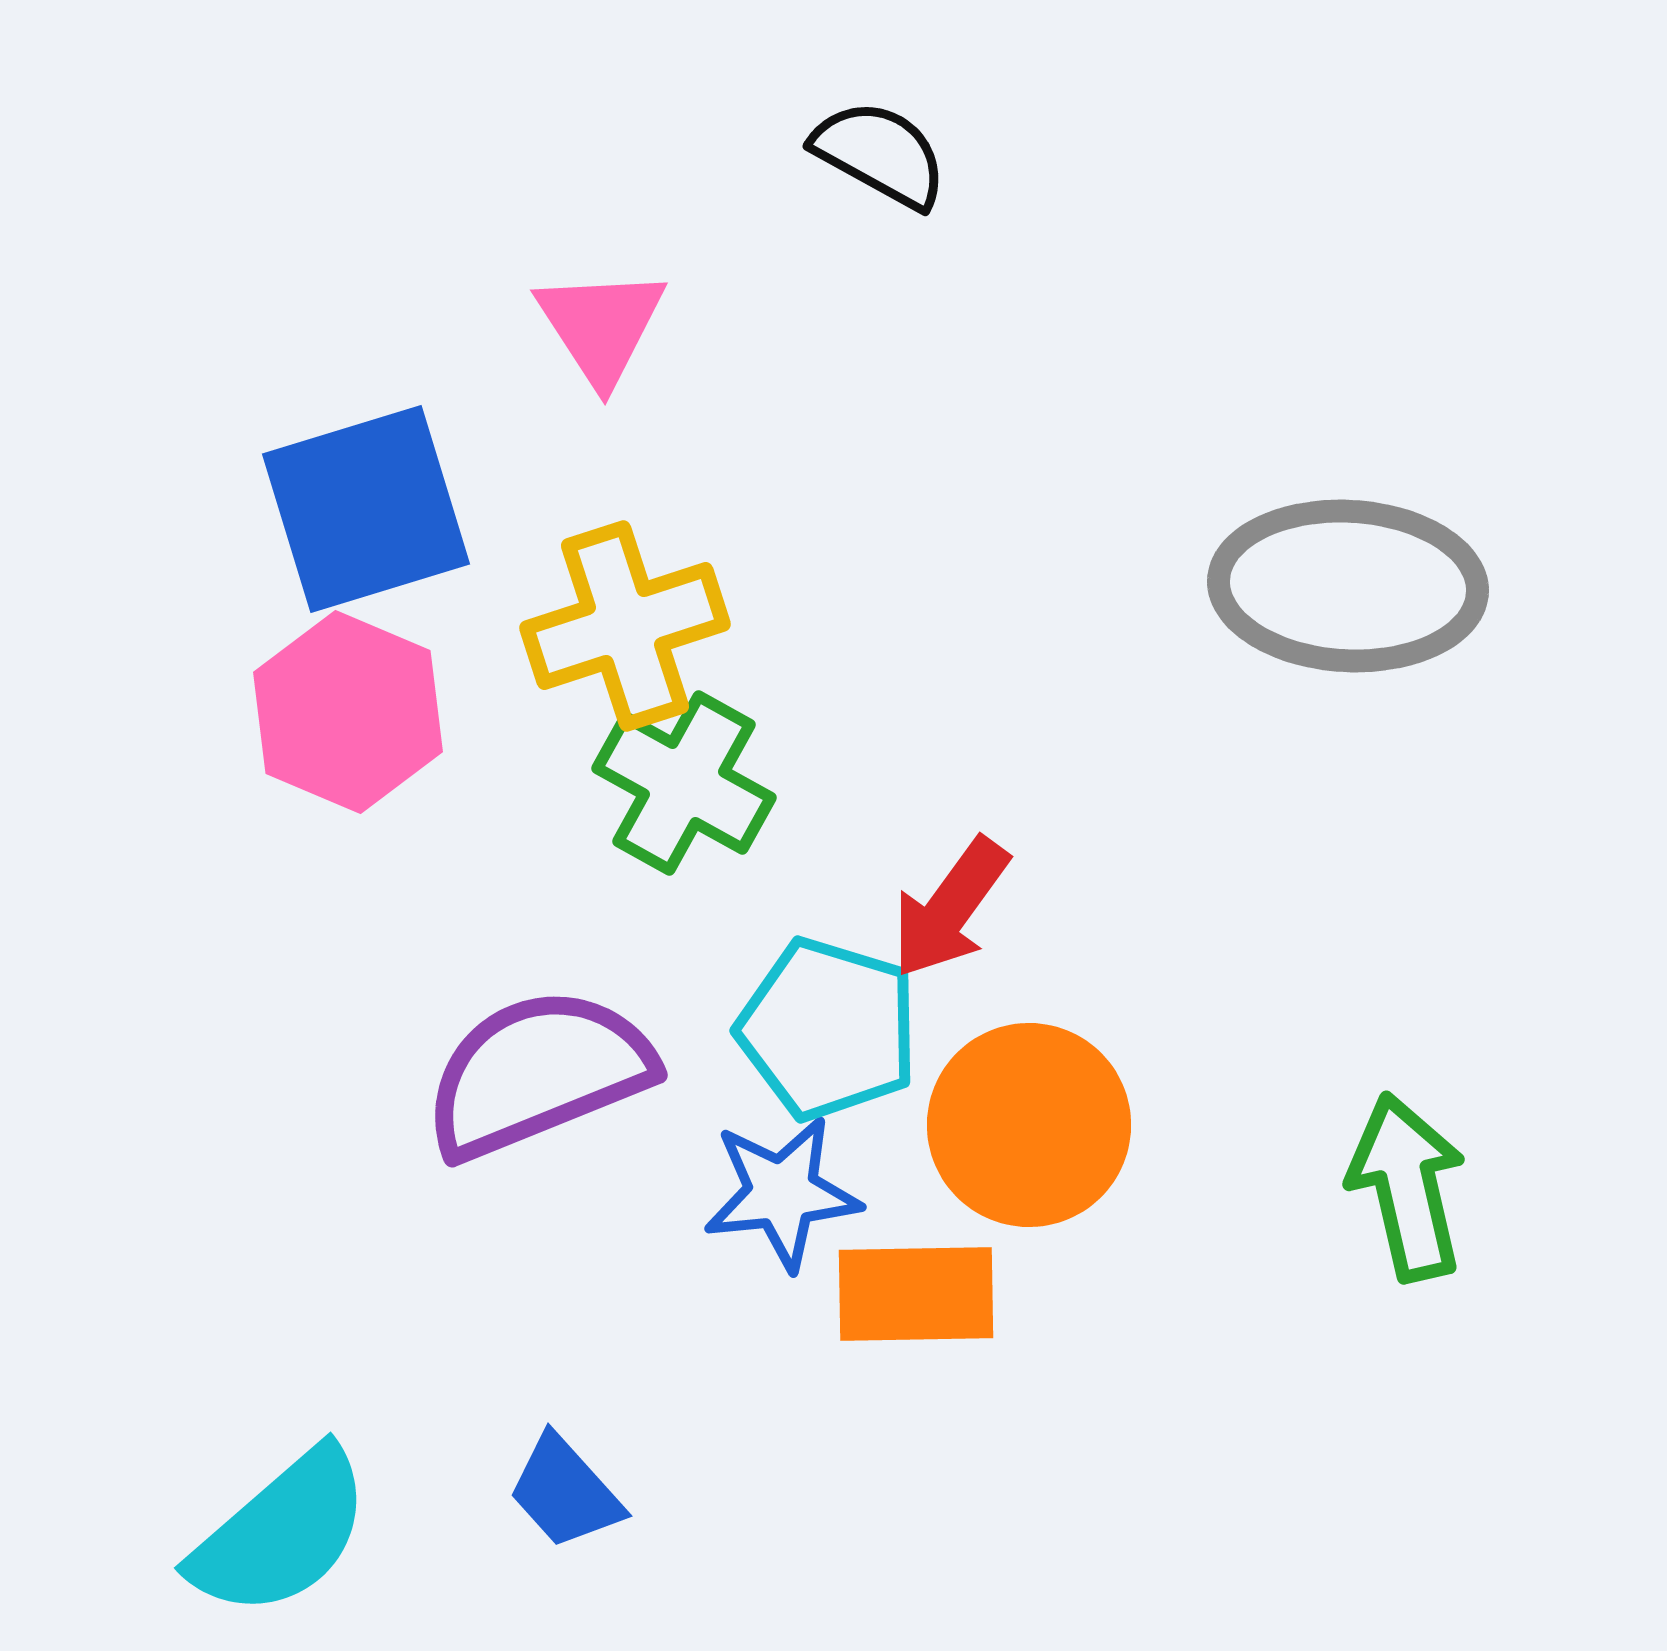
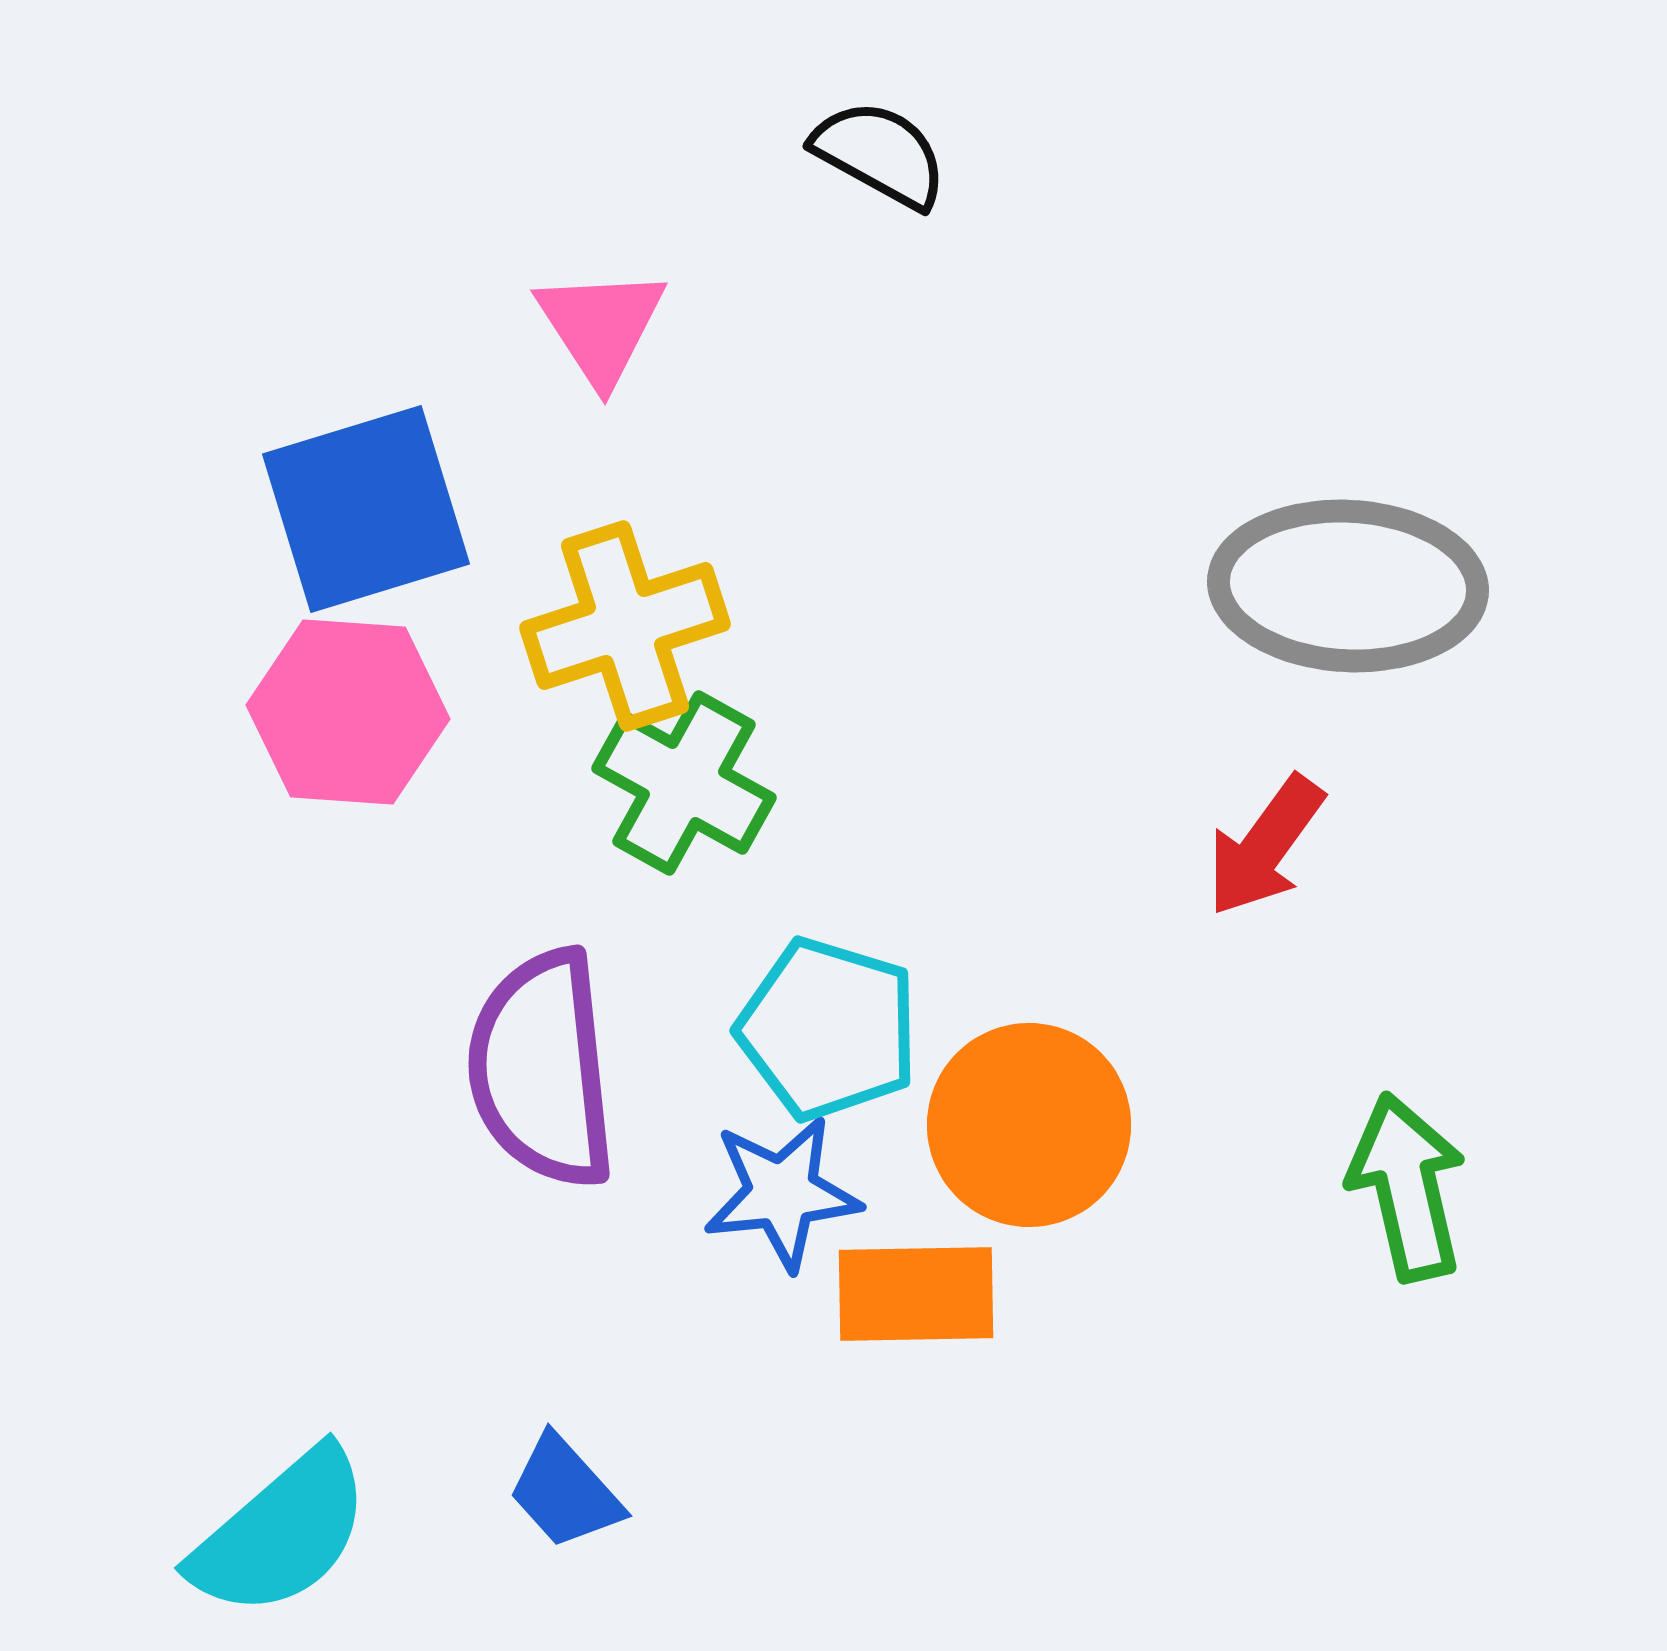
pink hexagon: rotated 19 degrees counterclockwise
red arrow: moved 315 px right, 62 px up
purple semicircle: moved 4 px right, 4 px up; rotated 74 degrees counterclockwise
